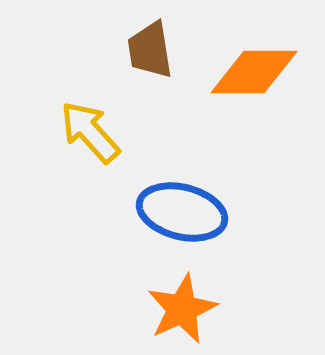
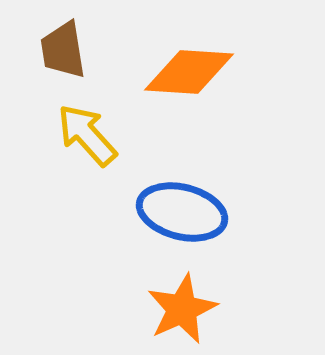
brown trapezoid: moved 87 px left
orange diamond: moved 65 px left; rotated 4 degrees clockwise
yellow arrow: moved 3 px left, 3 px down
